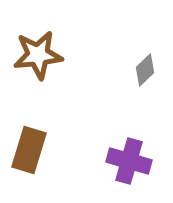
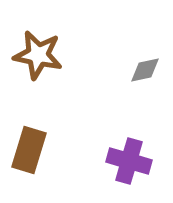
brown star: rotated 18 degrees clockwise
gray diamond: rotated 32 degrees clockwise
